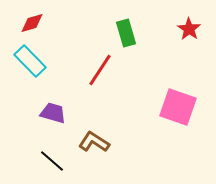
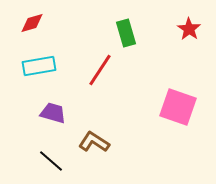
cyan rectangle: moved 9 px right, 5 px down; rotated 56 degrees counterclockwise
black line: moved 1 px left
